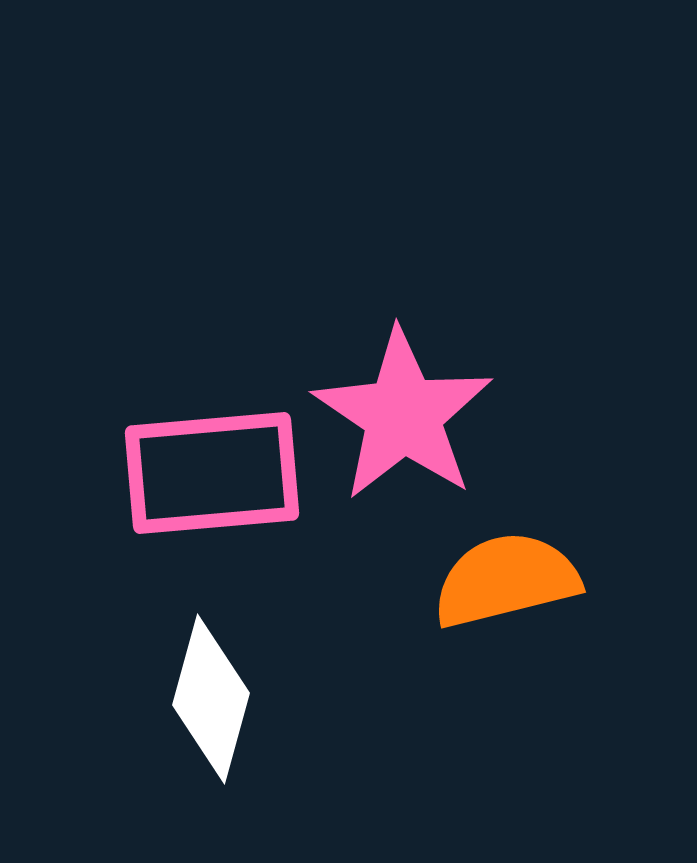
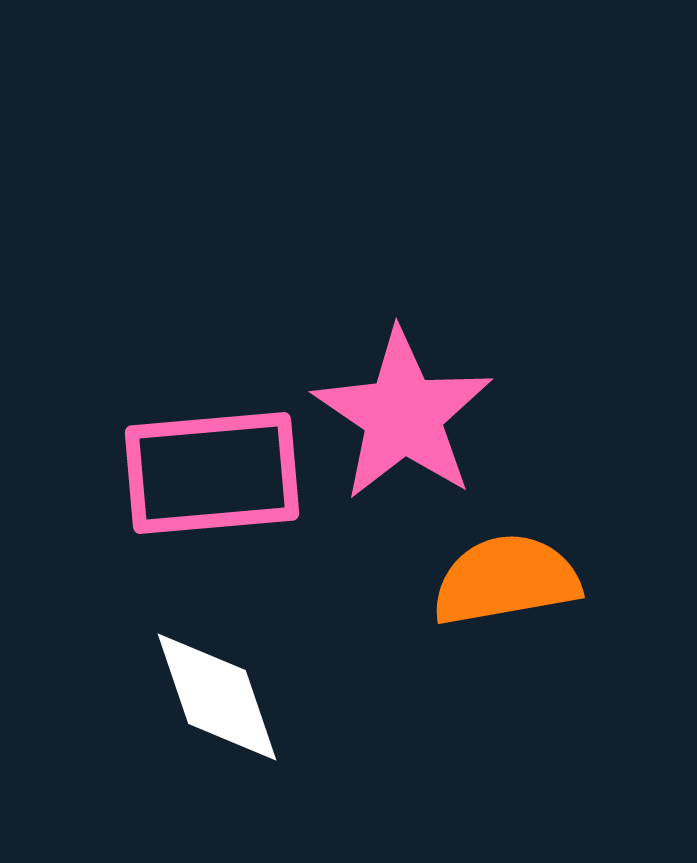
orange semicircle: rotated 4 degrees clockwise
white diamond: moved 6 px right, 2 px up; rotated 34 degrees counterclockwise
